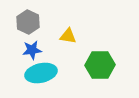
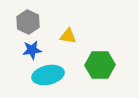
cyan ellipse: moved 7 px right, 2 px down
